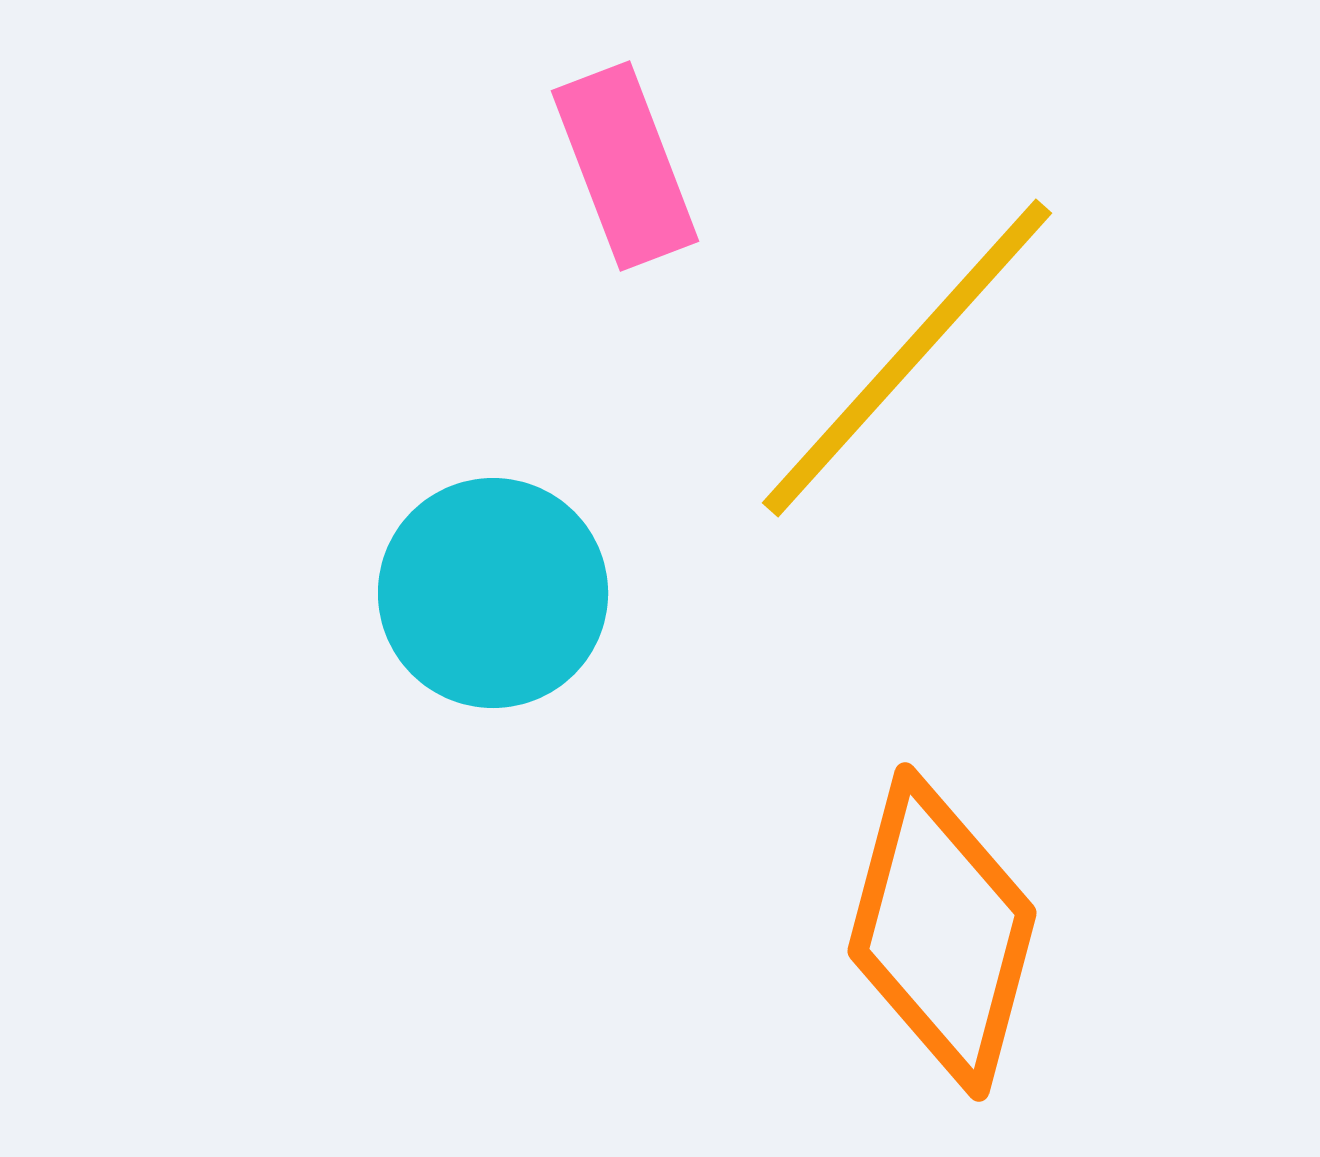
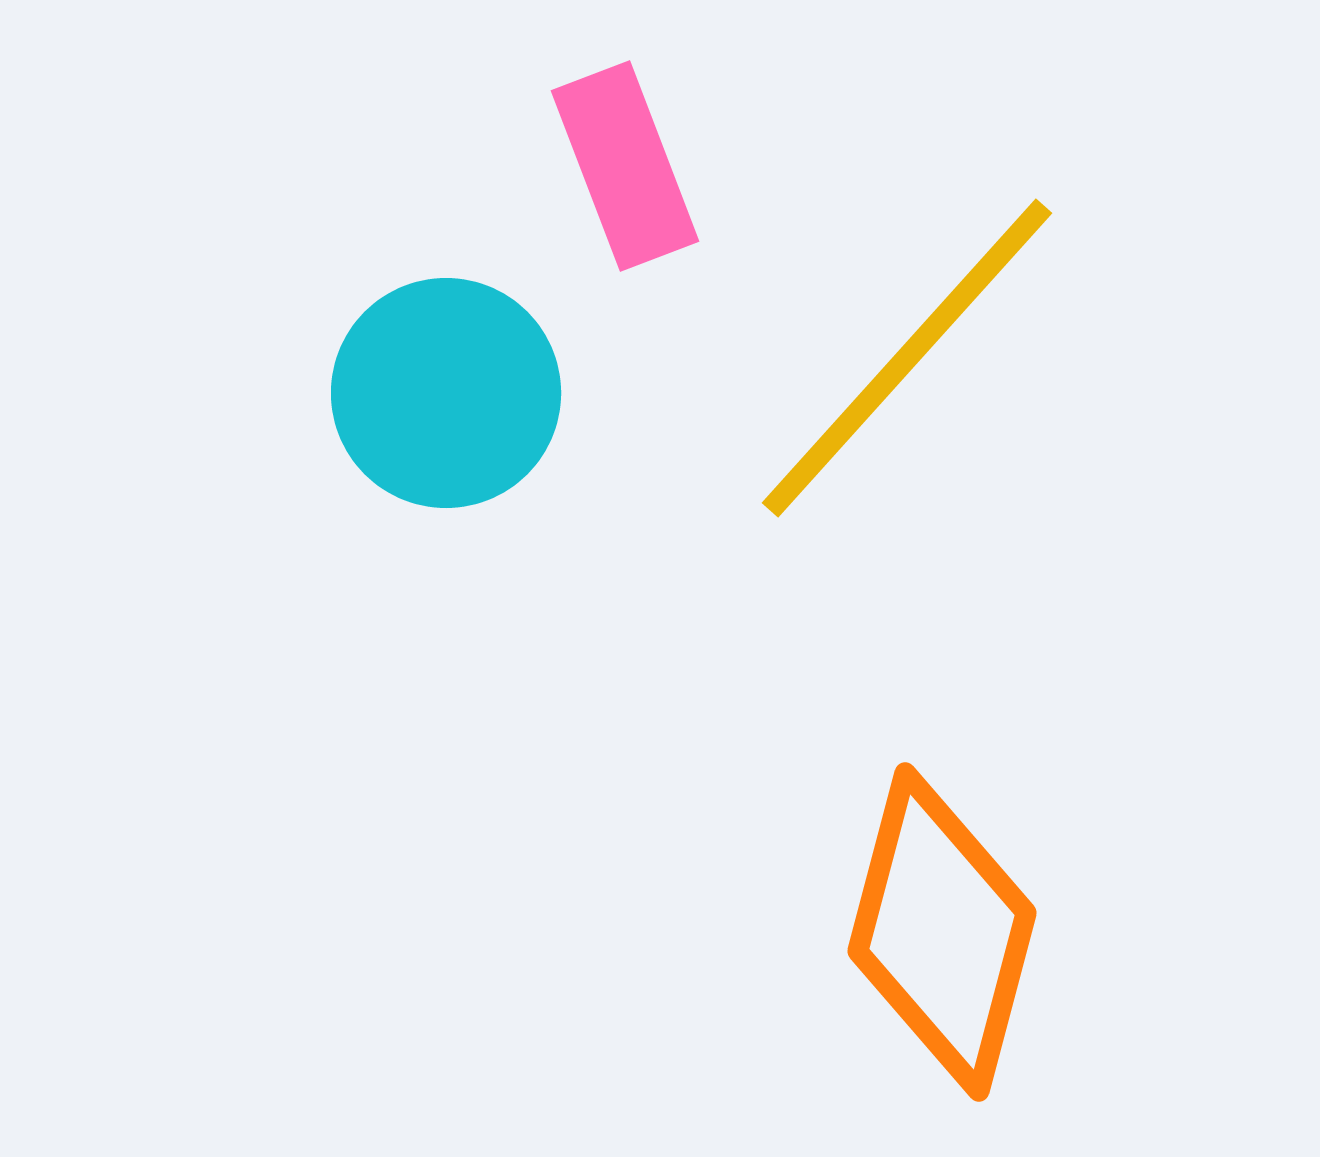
cyan circle: moved 47 px left, 200 px up
